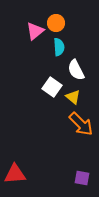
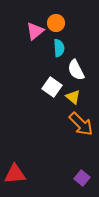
cyan semicircle: moved 1 px down
purple square: rotated 28 degrees clockwise
